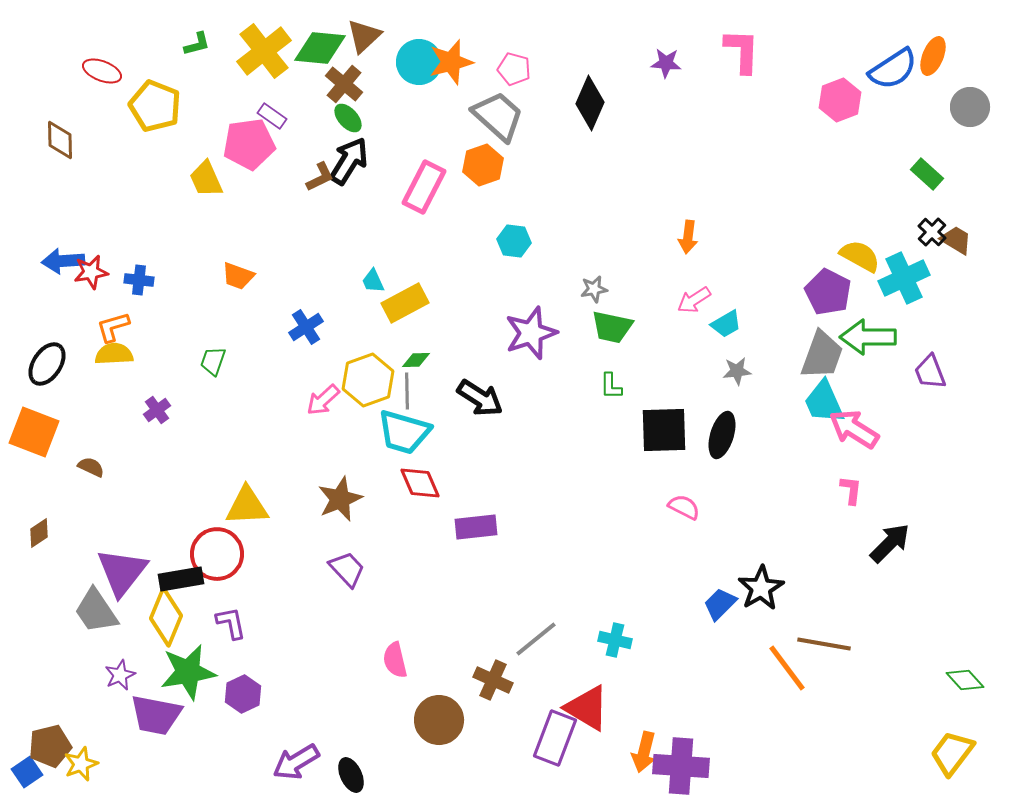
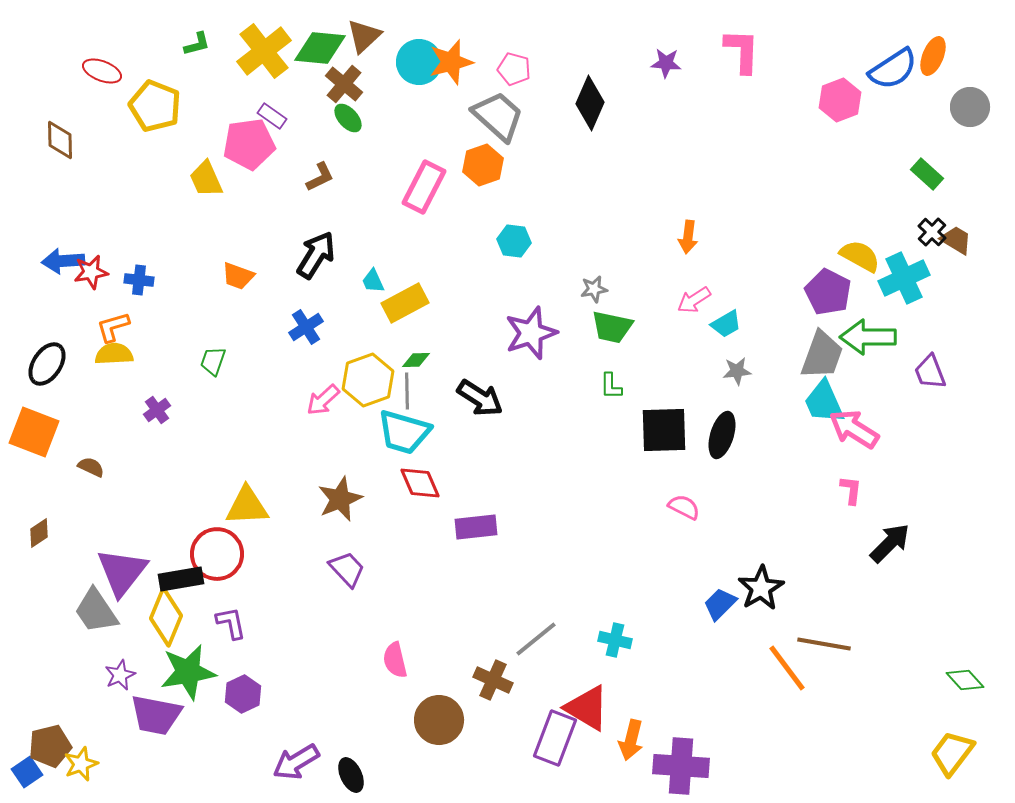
black arrow at (349, 161): moved 33 px left, 94 px down
orange arrow at (644, 752): moved 13 px left, 12 px up
